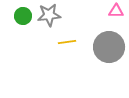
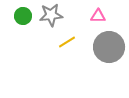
pink triangle: moved 18 px left, 5 px down
gray star: moved 2 px right
yellow line: rotated 24 degrees counterclockwise
